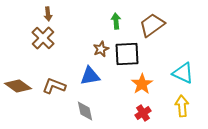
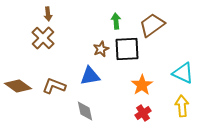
black square: moved 5 px up
orange star: moved 1 px down
